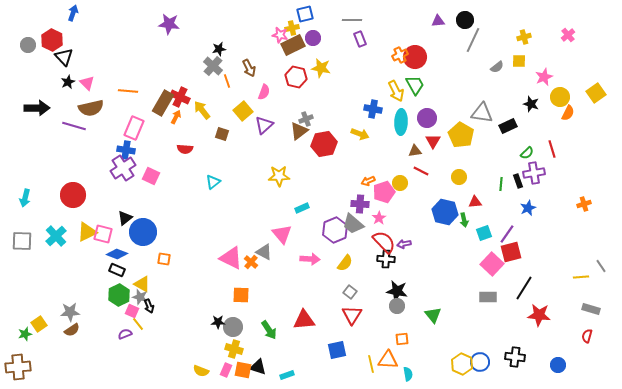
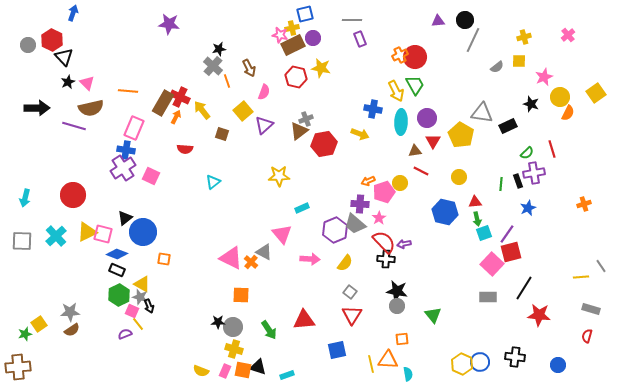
green arrow at (464, 220): moved 13 px right, 1 px up
gray trapezoid at (353, 224): moved 2 px right
pink rectangle at (226, 370): moved 1 px left, 1 px down
